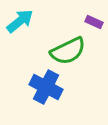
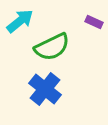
green semicircle: moved 16 px left, 4 px up
blue cross: moved 1 px left, 2 px down; rotated 12 degrees clockwise
